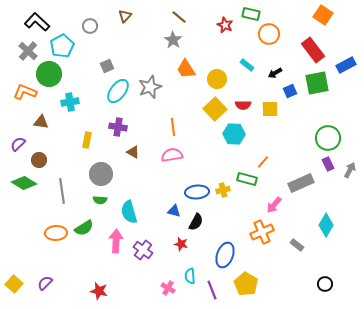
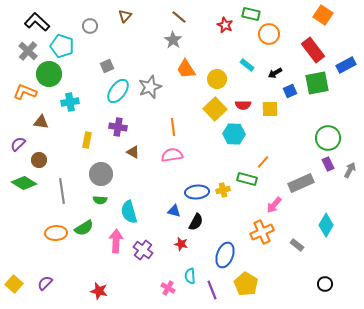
cyan pentagon at (62, 46): rotated 25 degrees counterclockwise
